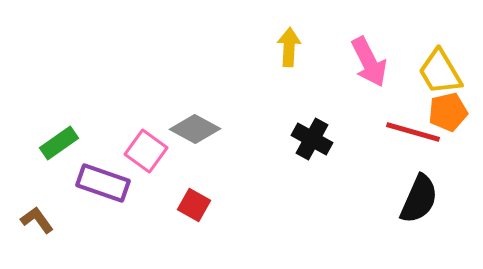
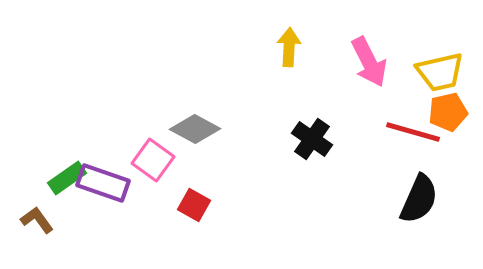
yellow trapezoid: rotated 72 degrees counterclockwise
black cross: rotated 6 degrees clockwise
green rectangle: moved 8 px right, 35 px down
pink square: moved 7 px right, 9 px down
